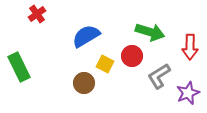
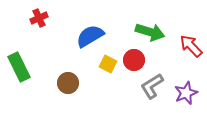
red cross: moved 2 px right, 4 px down; rotated 12 degrees clockwise
blue semicircle: moved 4 px right
red arrow: moved 1 px right, 1 px up; rotated 135 degrees clockwise
red circle: moved 2 px right, 4 px down
yellow square: moved 3 px right
gray L-shape: moved 7 px left, 10 px down
brown circle: moved 16 px left
purple star: moved 2 px left
